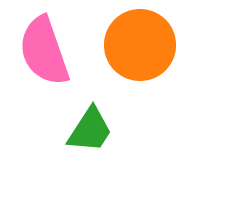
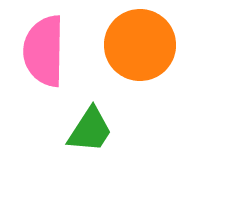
pink semicircle: rotated 20 degrees clockwise
